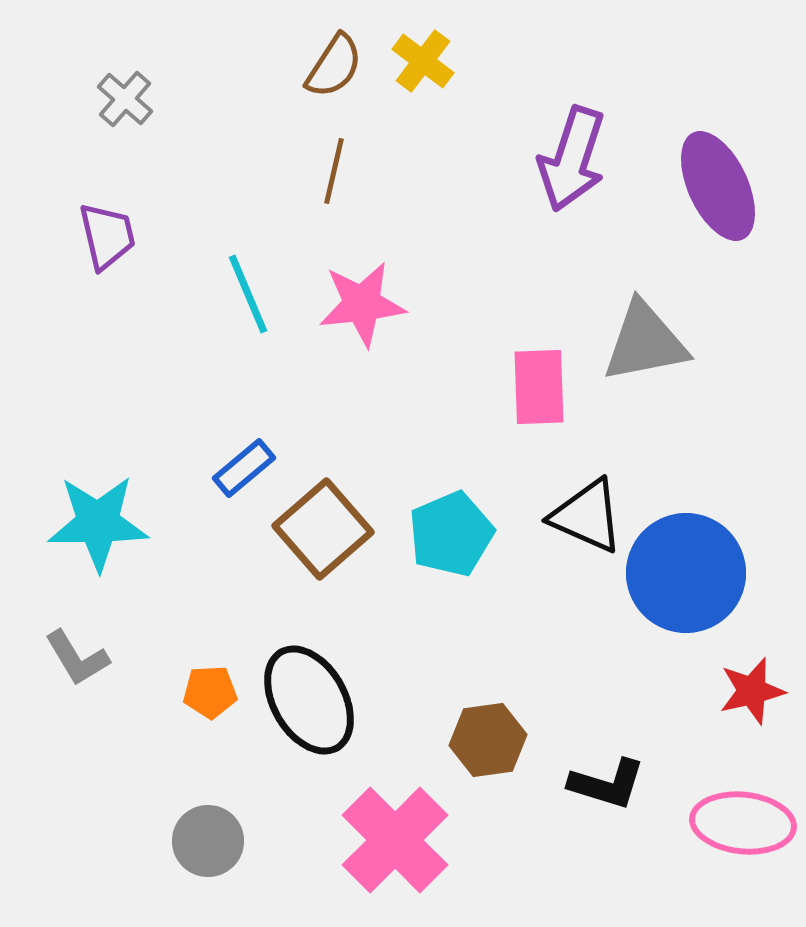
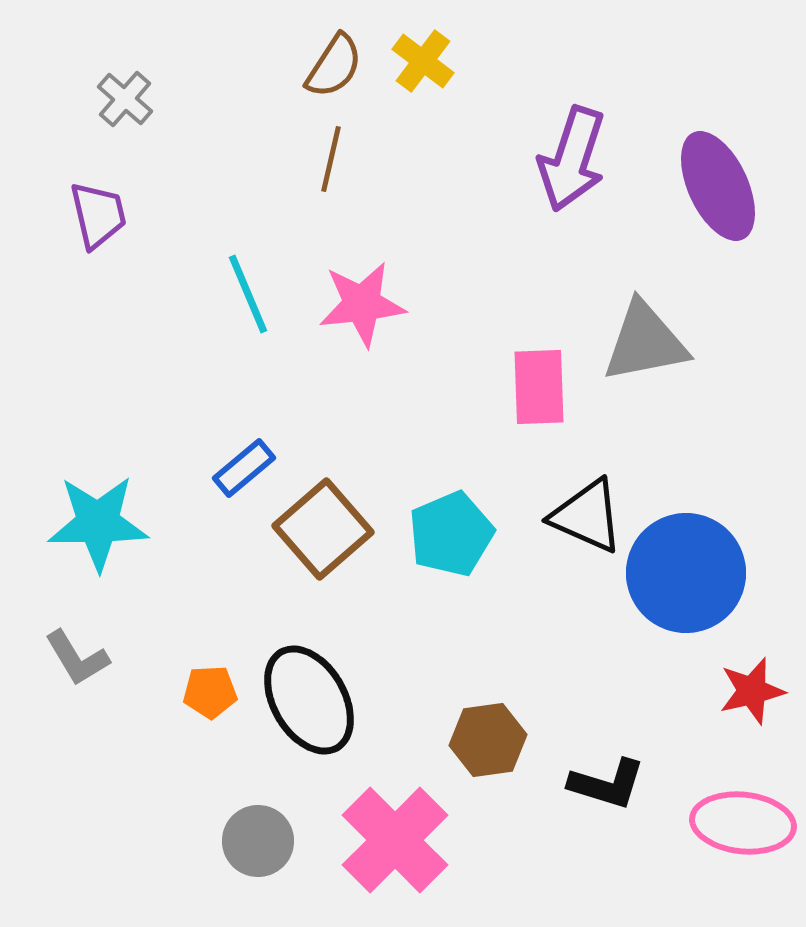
brown line: moved 3 px left, 12 px up
purple trapezoid: moved 9 px left, 21 px up
gray circle: moved 50 px right
